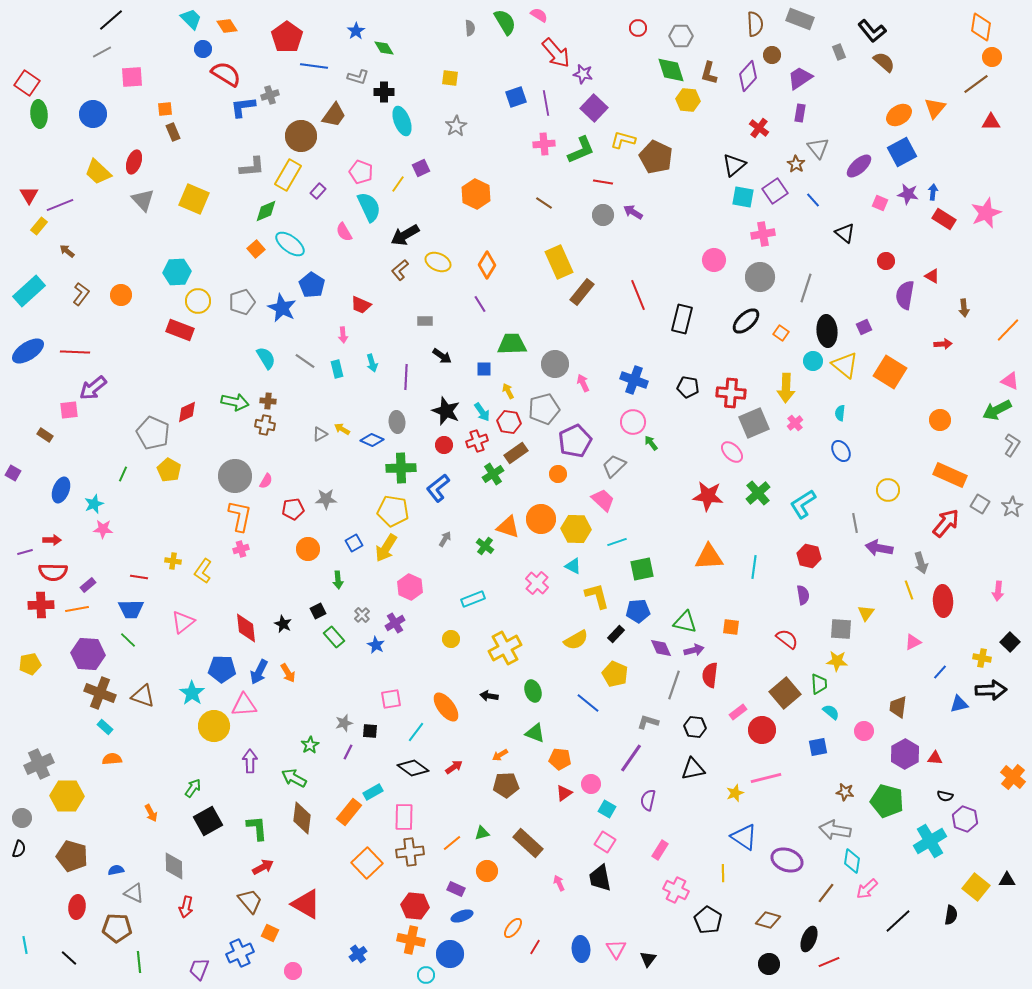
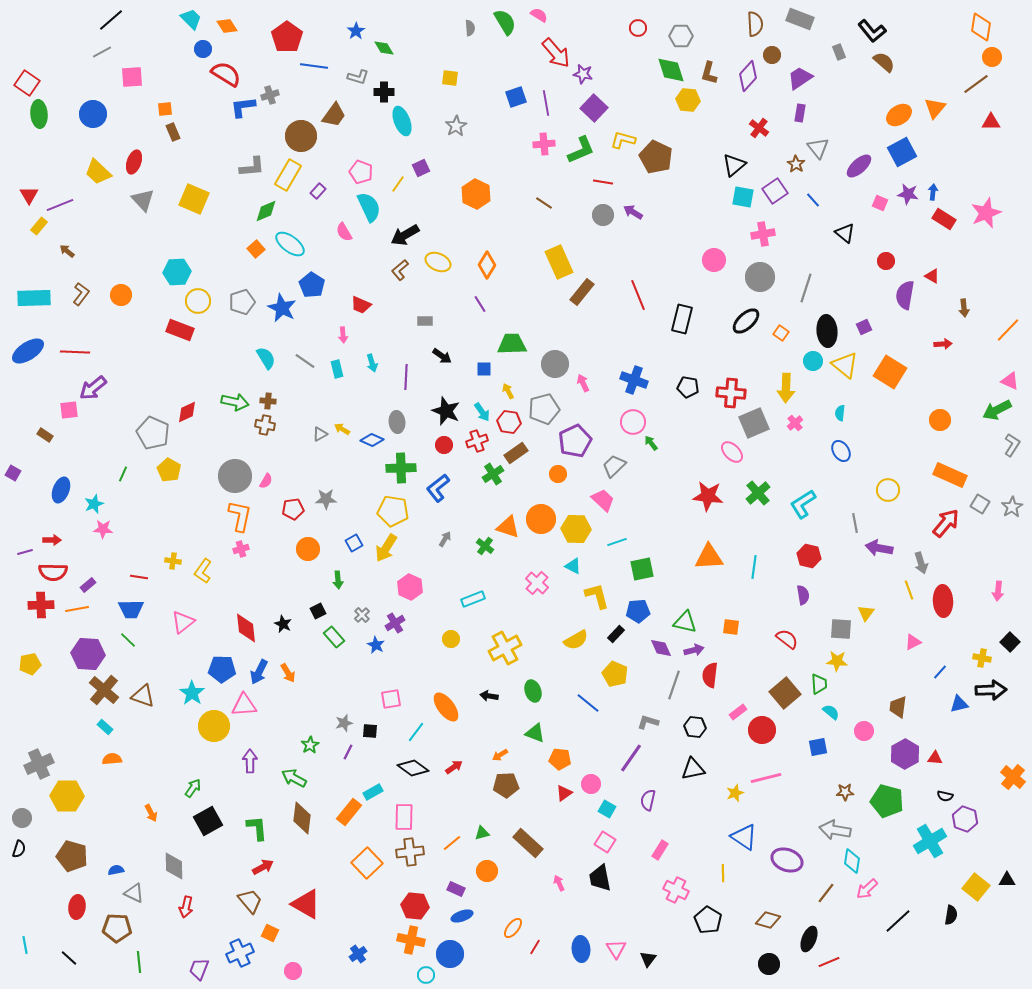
cyan rectangle at (29, 291): moved 5 px right, 7 px down; rotated 40 degrees clockwise
brown cross at (100, 693): moved 4 px right, 3 px up; rotated 20 degrees clockwise
brown star at (845, 792): rotated 12 degrees counterclockwise
